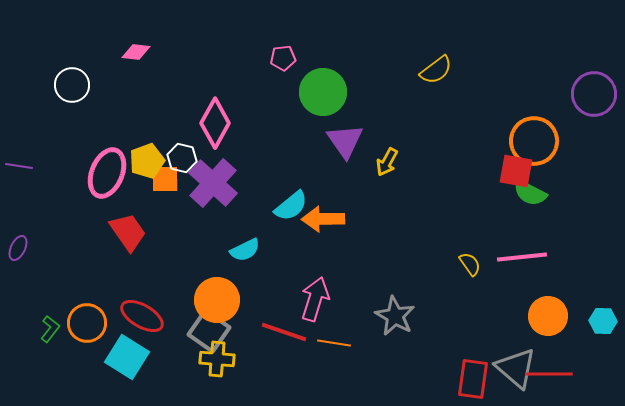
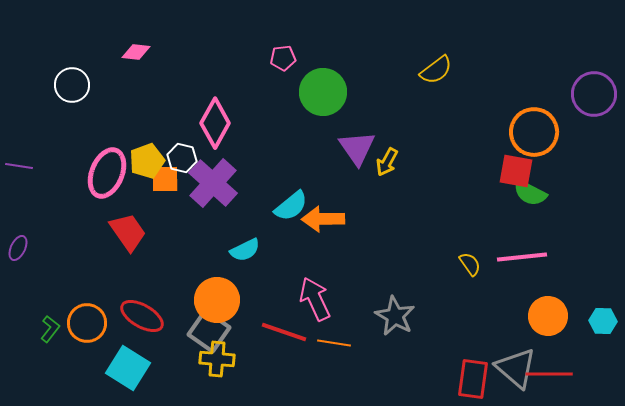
purple triangle at (345, 141): moved 12 px right, 7 px down
orange circle at (534, 141): moved 9 px up
pink arrow at (315, 299): rotated 42 degrees counterclockwise
cyan square at (127, 357): moved 1 px right, 11 px down
